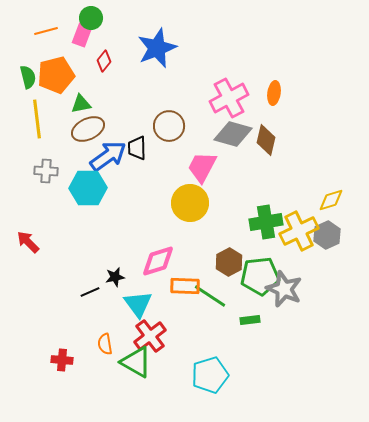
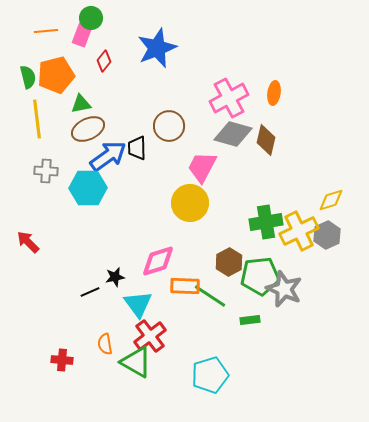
orange line at (46, 31): rotated 10 degrees clockwise
